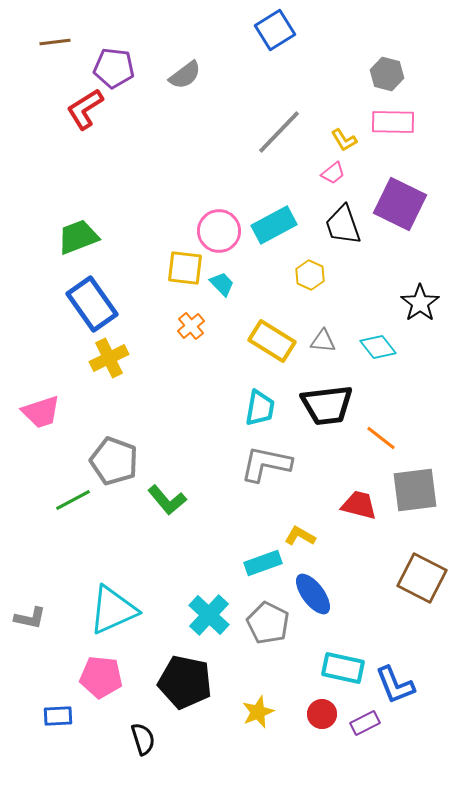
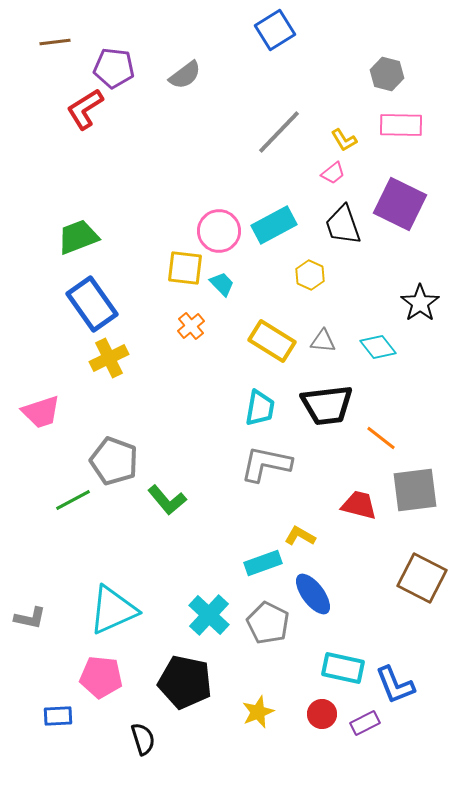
pink rectangle at (393, 122): moved 8 px right, 3 px down
